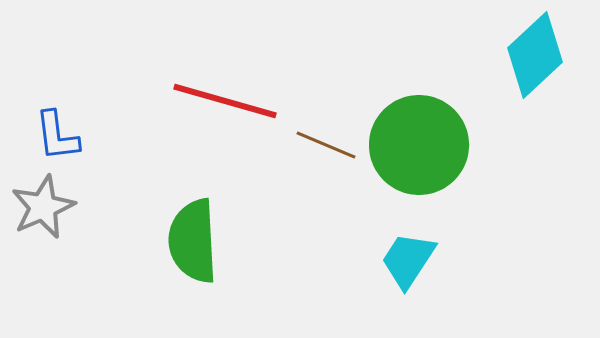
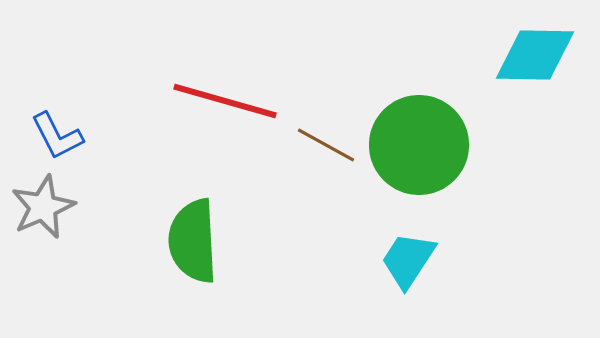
cyan diamond: rotated 44 degrees clockwise
blue L-shape: rotated 20 degrees counterclockwise
brown line: rotated 6 degrees clockwise
